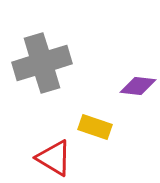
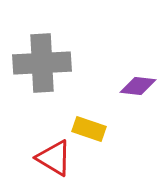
gray cross: rotated 14 degrees clockwise
yellow rectangle: moved 6 px left, 2 px down
